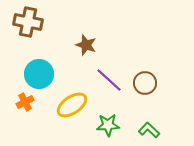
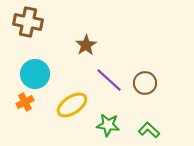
brown star: rotated 20 degrees clockwise
cyan circle: moved 4 px left
green star: rotated 10 degrees clockwise
